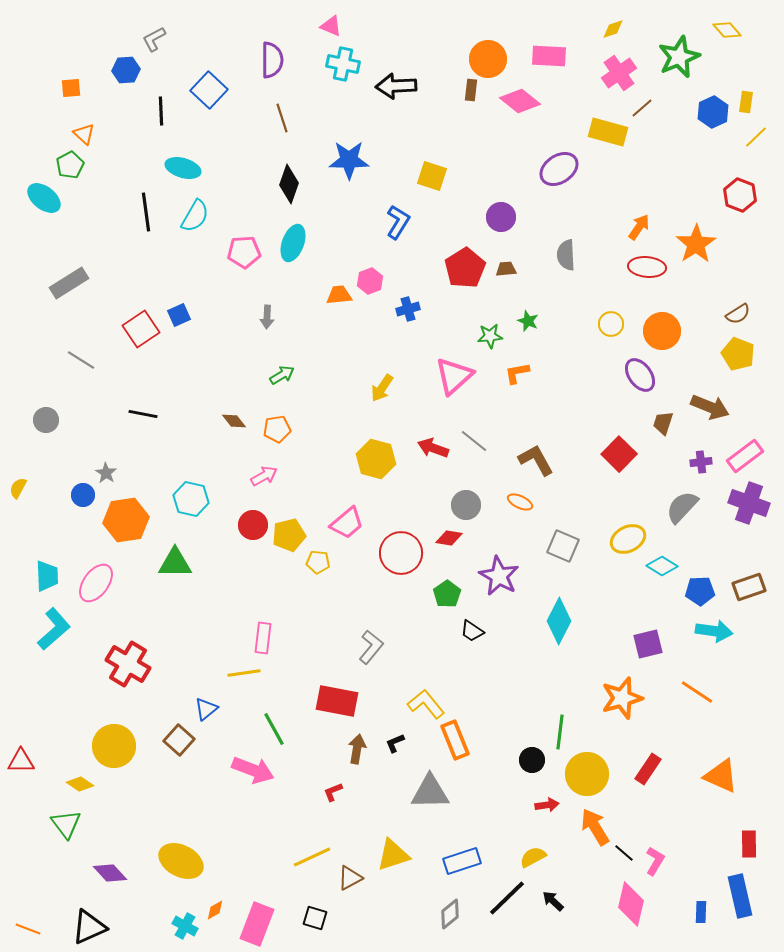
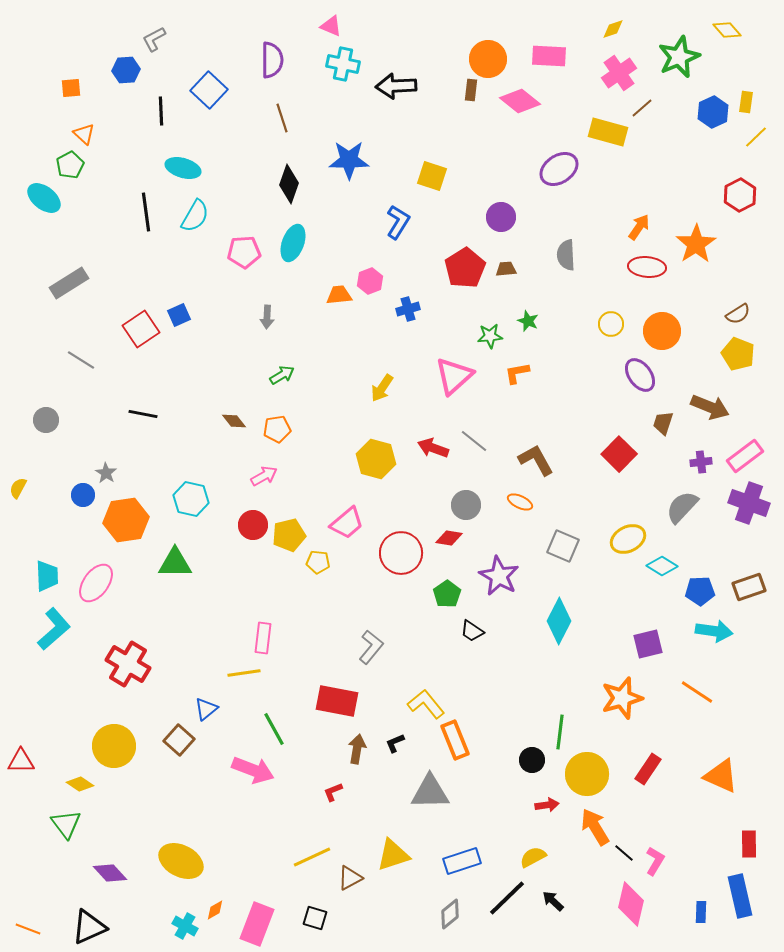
red hexagon at (740, 195): rotated 12 degrees clockwise
